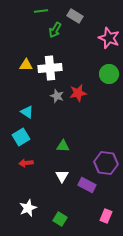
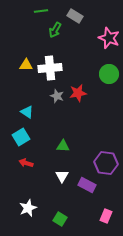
red arrow: rotated 24 degrees clockwise
